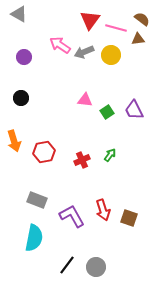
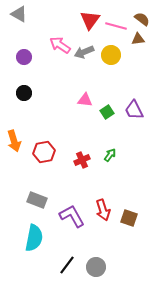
pink line: moved 2 px up
black circle: moved 3 px right, 5 px up
